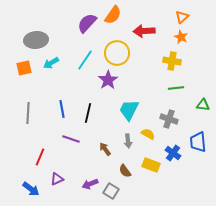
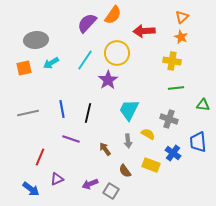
gray line: rotated 75 degrees clockwise
